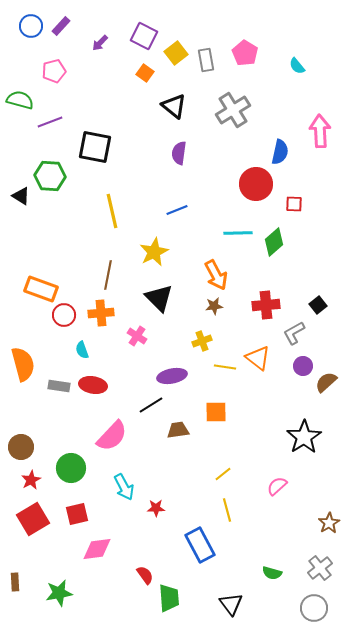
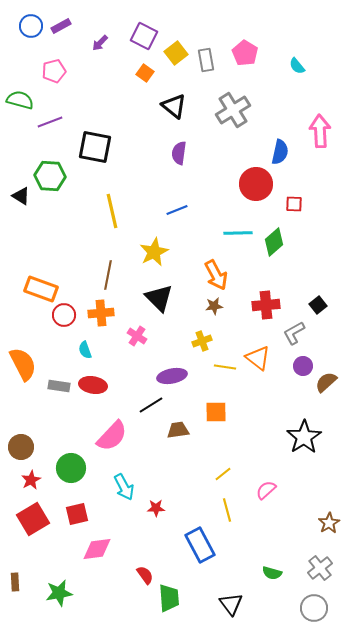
purple rectangle at (61, 26): rotated 18 degrees clockwise
cyan semicircle at (82, 350): moved 3 px right
orange semicircle at (23, 364): rotated 12 degrees counterclockwise
pink semicircle at (277, 486): moved 11 px left, 4 px down
